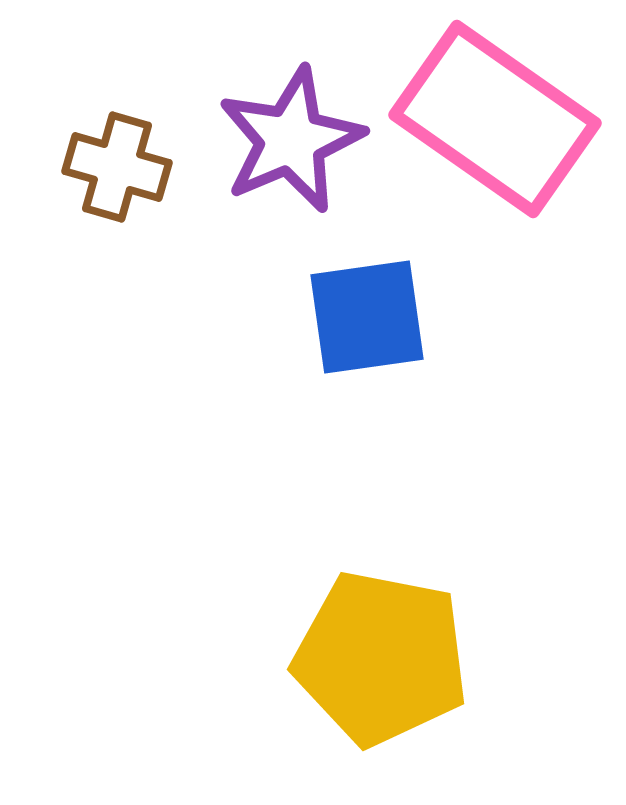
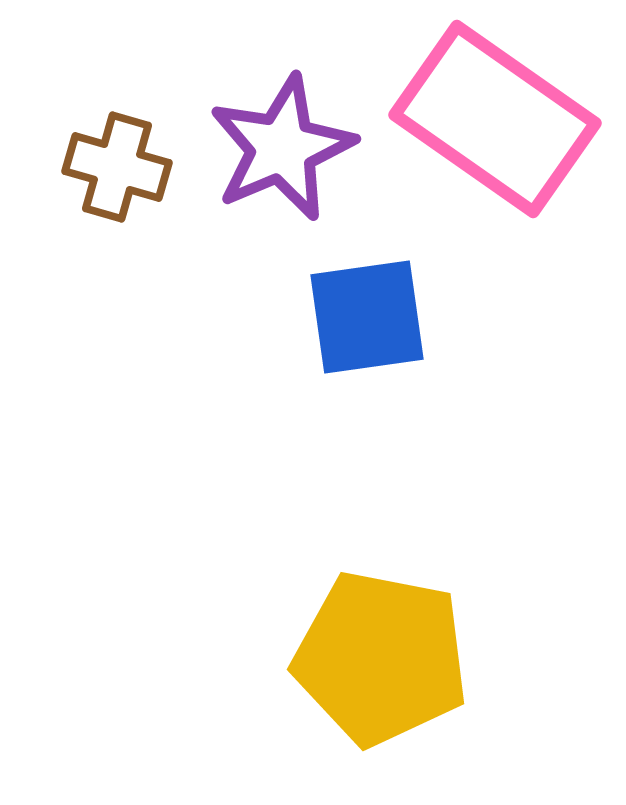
purple star: moved 9 px left, 8 px down
